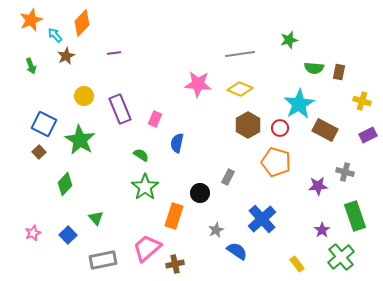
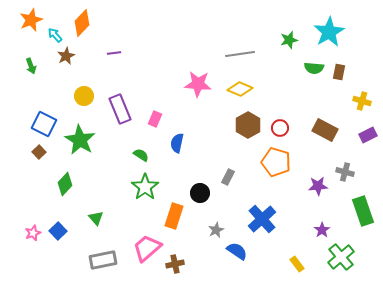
cyan star at (299, 104): moved 30 px right, 72 px up
green rectangle at (355, 216): moved 8 px right, 5 px up
blue square at (68, 235): moved 10 px left, 4 px up
